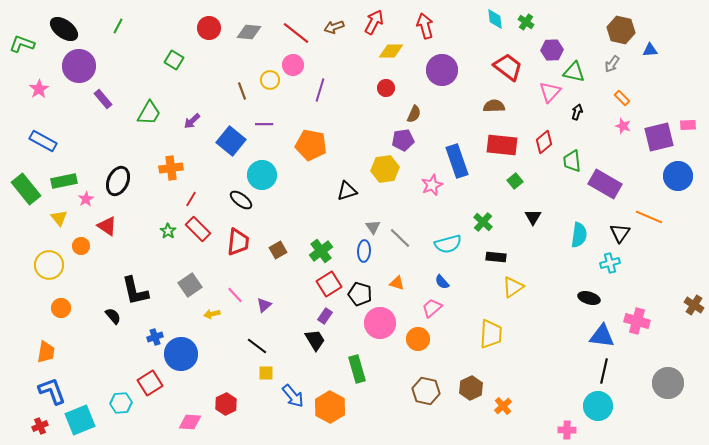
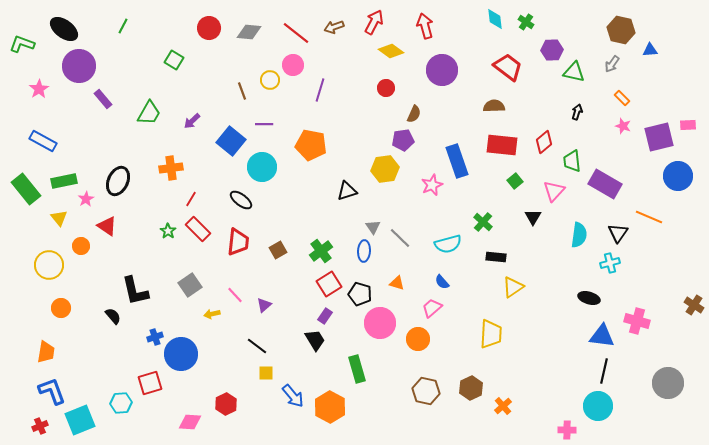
green line at (118, 26): moved 5 px right
yellow diamond at (391, 51): rotated 35 degrees clockwise
pink triangle at (550, 92): moved 4 px right, 99 px down
cyan circle at (262, 175): moved 8 px up
black triangle at (620, 233): moved 2 px left
red square at (150, 383): rotated 15 degrees clockwise
